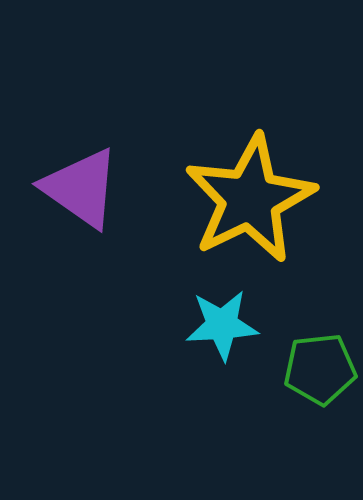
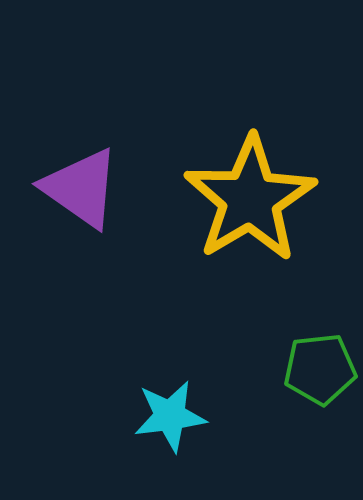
yellow star: rotated 5 degrees counterclockwise
cyan star: moved 52 px left, 91 px down; rotated 4 degrees counterclockwise
